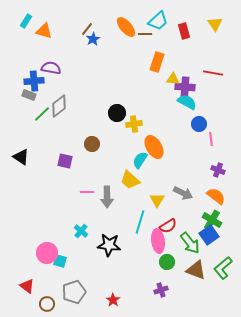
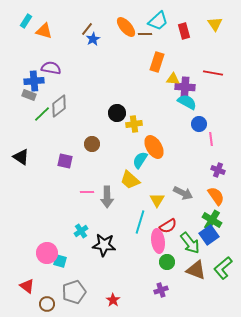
orange semicircle at (216, 196): rotated 18 degrees clockwise
cyan cross at (81, 231): rotated 16 degrees clockwise
black star at (109, 245): moved 5 px left
